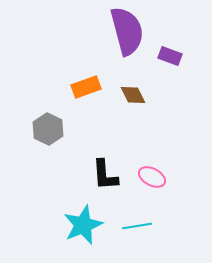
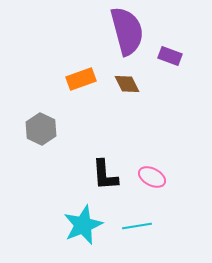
orange rectangle: moved 5 px left, 8 px up
brown diamond: moved 6 px left, 11 px up
gray hexagon: moved 7 px left
